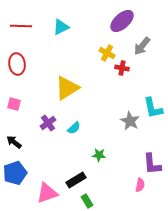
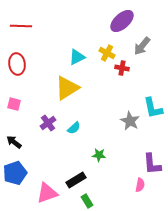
cyan triangle: moved 16 px right, 30 px down
